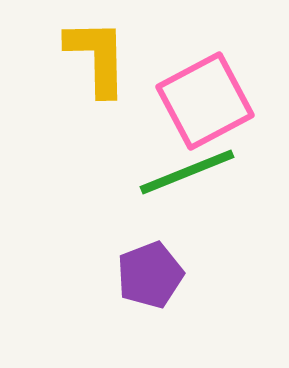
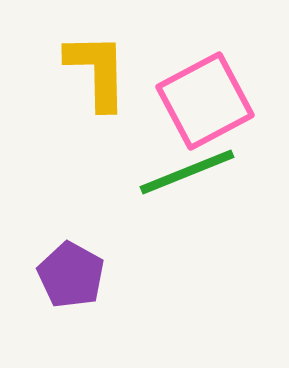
yellow L-shape: moved 14 px down
purple pentagon: moved 79 px left; rotated 22 degrees counterclockwise
